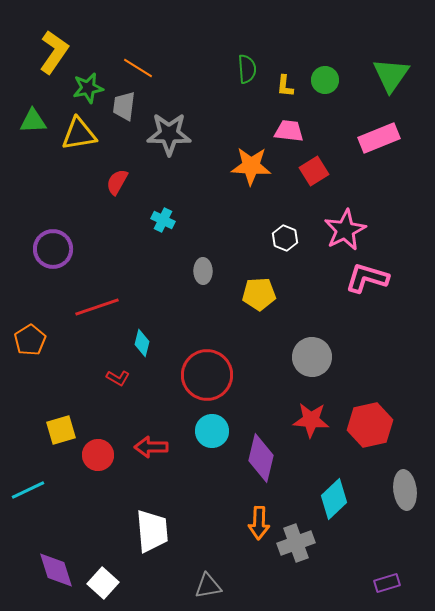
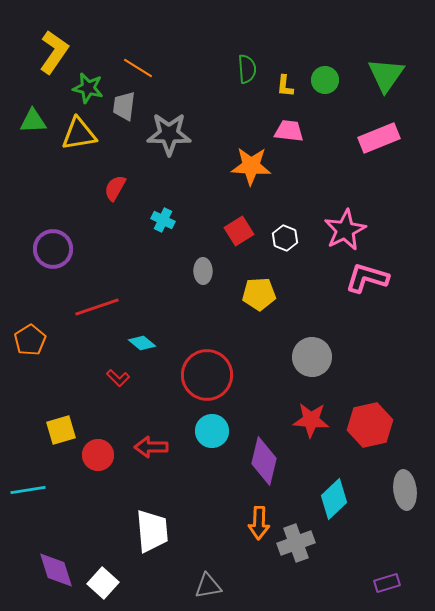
green triangle at (391, 75): moved 5 px left
green star at (88, 88): rotated 24 degrees clockwise
red square at (314, 171): moved 75 px left, 60 px down
red semicircle at (117, 182): moved 2 px left, 6 px down
cyan diamond at (142, 343): rotated 64 degrees counterclockwise
red L-shape at (118, 378): rotated 15 degrees clockwise
purple diamond at (261, 458): moved 3 px right, 3 px down
cyan line at (28, 490): rotated 16 degrees clockwise
